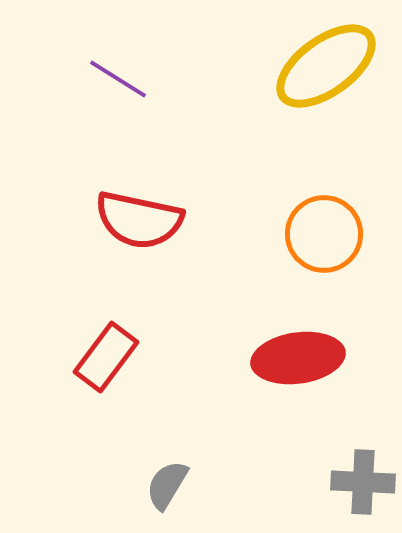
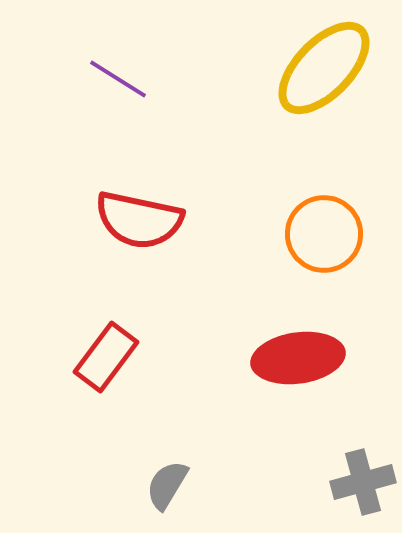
yellow ellipse: moved 2 px left, 2 px down; rotated 10 degrees counterclockwise
gray cross: rotated 18 degrees counterclockwise
